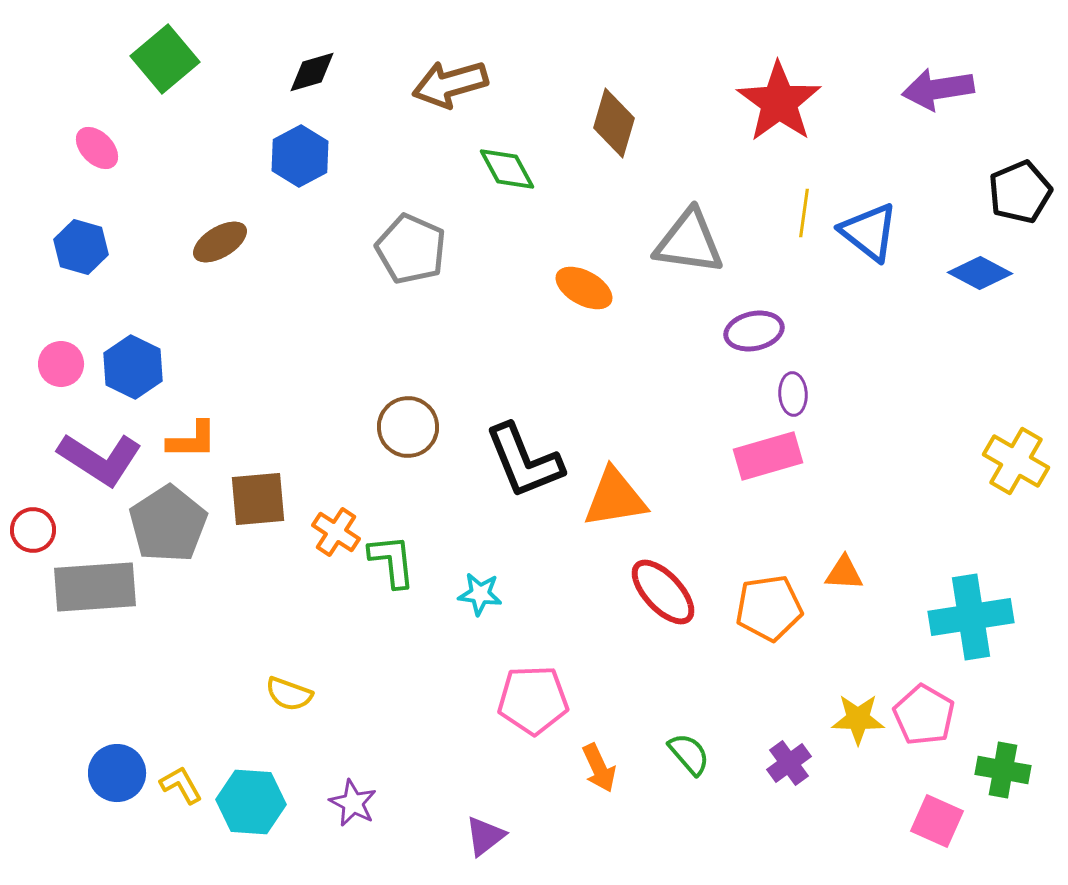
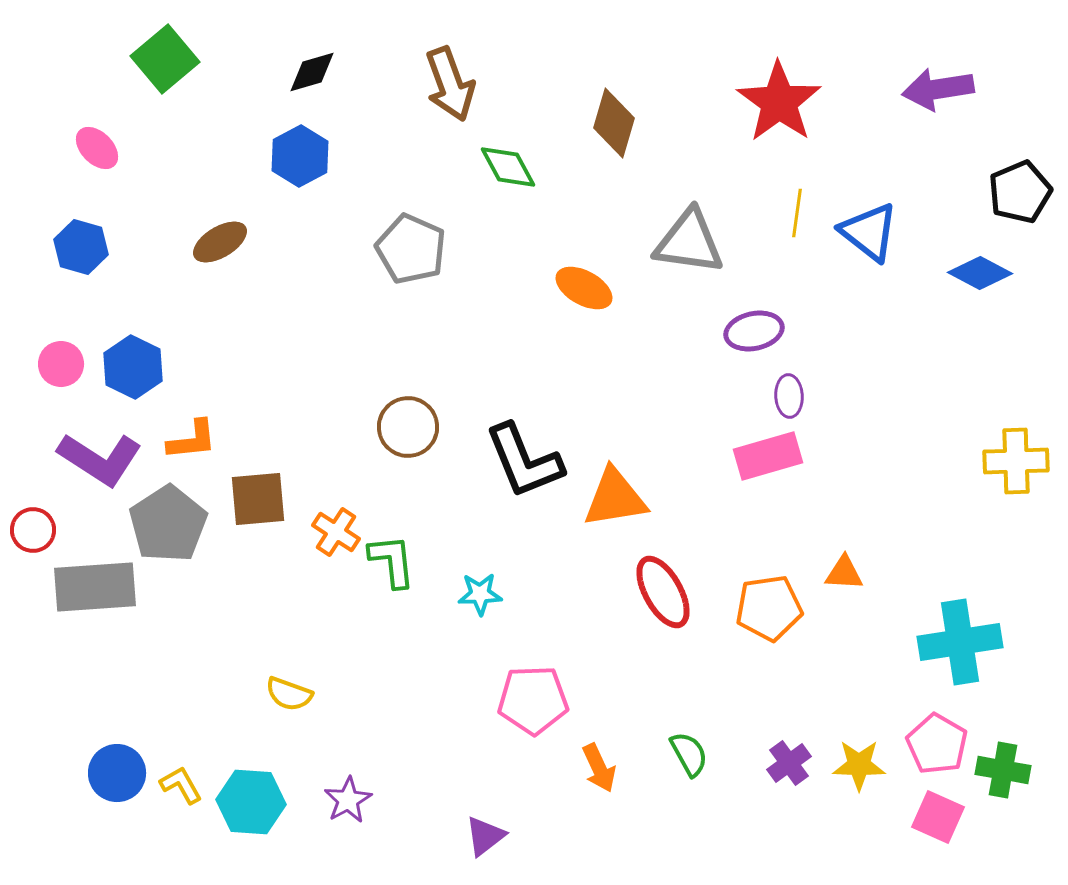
brown arrow at (450, 84): rotated 94 degrees counterclockwise
green diamond at (507, 169): moved 1 px right, 2 px up
yellow line at (804, 213): moved 7 px left
purple ellipse at (793, 394): moved 4 px left, 2 px down
orange L-shape at (192, 440): rotated 6 degrees counterclockwise
yellow cross at (1016, 461): rotated 32 degrees counterclockwise
red ellipse at (663, 592): rotated 14 degrees clockwise
cyan star at (480, 594): rotated 9 degrees counterclockwise
cyan cross at (971, 617): moved 11 px left, 25 px down
pink pentagon at (924, 715): moved 13 px right, 29 px down
yellow star at (858, 719): moved 1 px right, 46 px down
green semicircle at (689, 754): rotated 12 degrees clockwise
purple star at (353, 803): moved 5 px left, 3 px up; rotated 15 degrees clockwise
pink square at (937, 821): moved 1 px right, 4 px up
